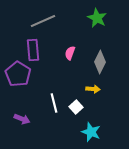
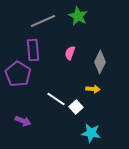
green star: moved 19 px left, 2 px up
white line: moved 2 px right, 4 px up; rotated 42 degrees counterclockwise
purple arrow: moved 1 px right, 2 px down
cyan star: moved 1 px down; rotated 12 degrees counterclockwise
